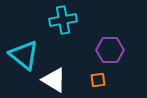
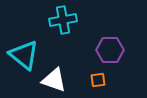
white triangle: rotated 12 degrees counterclockwise
